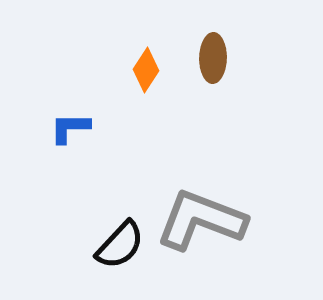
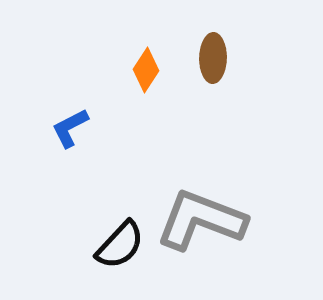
blue L-shape: rotated 27 degrees counterclockwise
